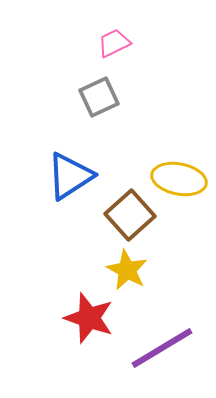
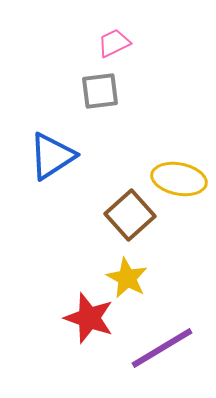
gray square: moved 1 px right, 6 px up; rotated 18 degrees clockwise
blue triangle: moved 18 px left, 20 px up
yellow star: moved 8 px down
